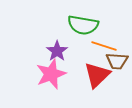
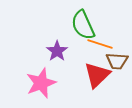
green semicircle: rotated 56 degrees clockwise
orange line: moved 4 px left, 2 px up
pink star: moved 10 px left, 9 px down
